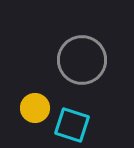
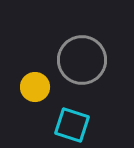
yellow circle: moved 21 px up
